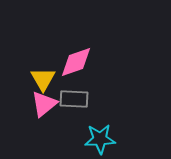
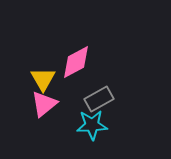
pink diamond: rotated 9 degrees counterclockwise
gray rectangle: moved 25 px right; rotated 32 degrees counterclockwise
cyan star: moved 8 px left, 14 px up
